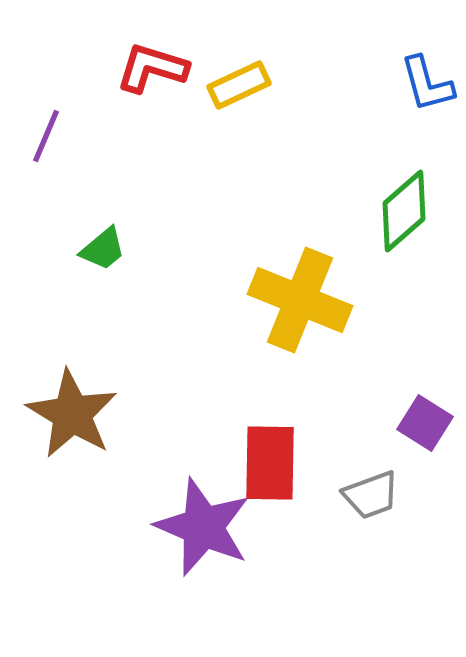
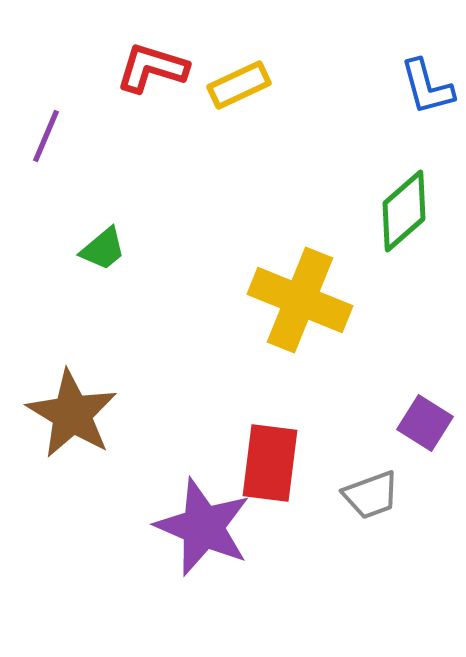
blue L-shape: moved 3 px down
red rectangle: rotated 6 degrees clockwise
